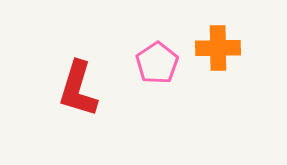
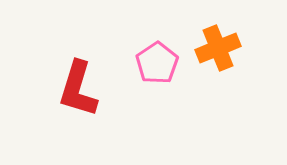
orange cross: rotated 21 degrees counterclockwise
